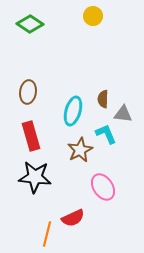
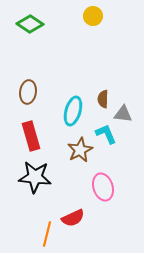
pink ellipse: rotated 16 degrees clockwise
